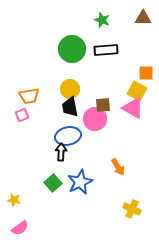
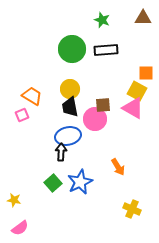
orange trapezoid: moved 3 px right; rotated 140 degrees counterclockwise
